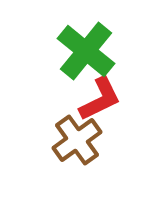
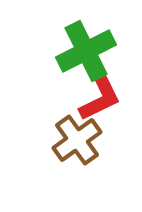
green cross: rotated 24 degrees clockwise
